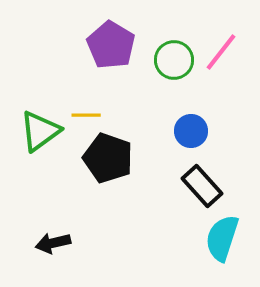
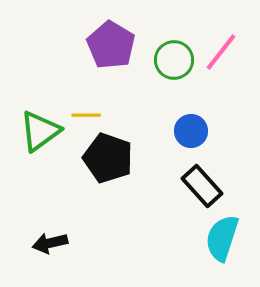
black arrow: moved 3 px left
